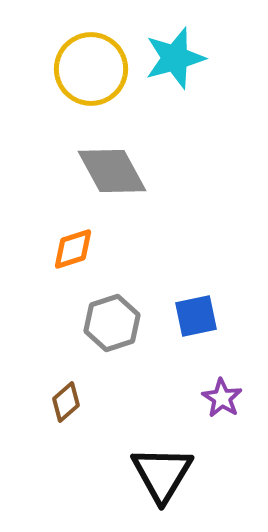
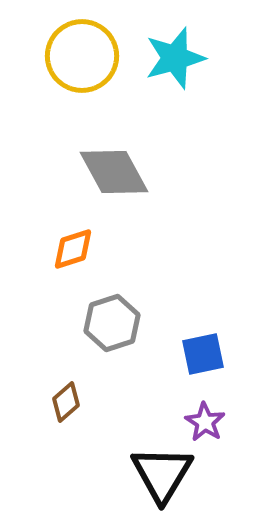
yellow circle: moved 9 px left, 13 px up
gray diamond: moved 2 px right, 1 px down
blue square: moved 7 px right, 38 px down
purple star: moved 17 px left, 24 px down
